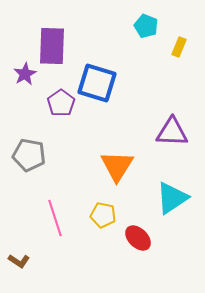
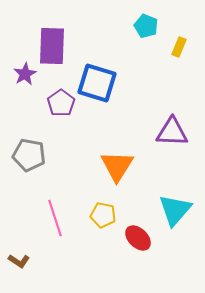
cyan triangle: moved 3 px right, 12 px down; rotated 15 degrees counterclockwise
